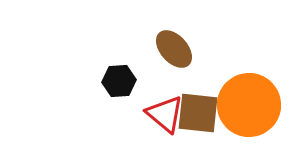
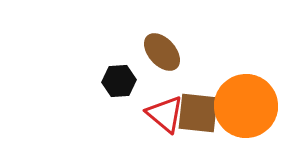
brown ellipse: moved 12 px left, 3 px down
orange circle: moved 3 px left, 1 px down
